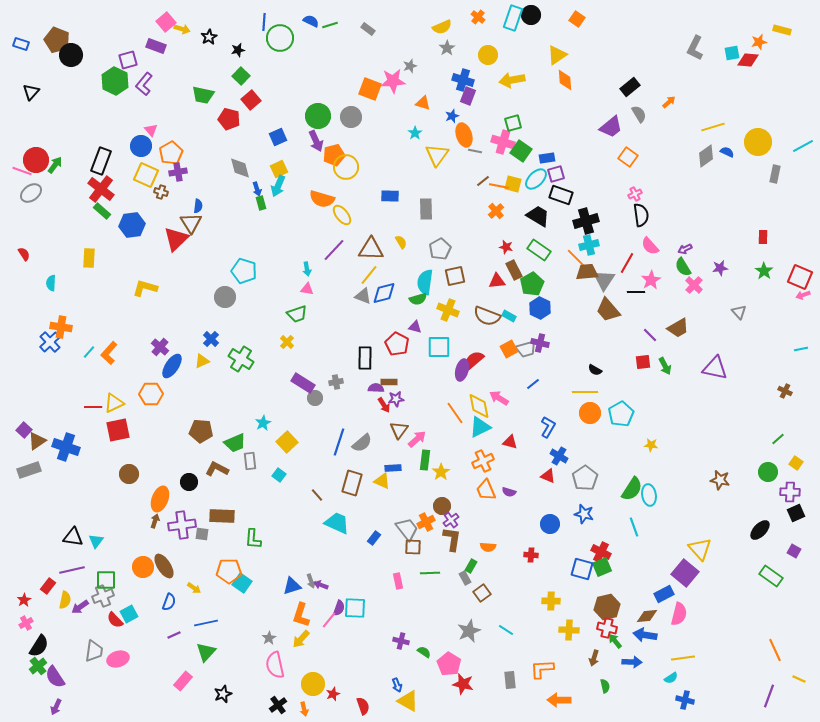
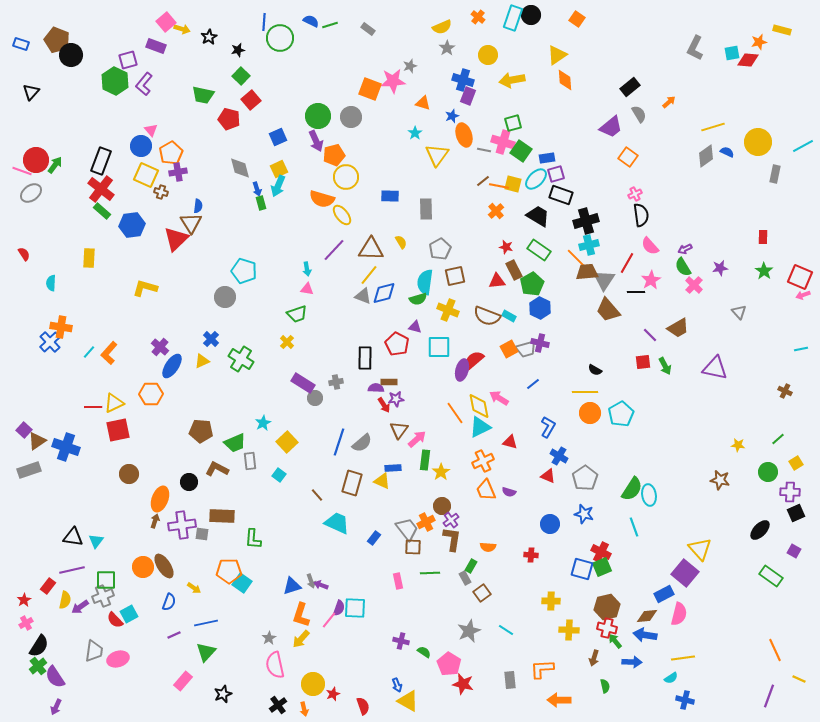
gray line at (475, 151): moved 9 px right, 1 px up
yellow circle at (346, 167): moved 10 px down
yellow star at (651, 445): moved 87 px right
yellow square at (796, 463): rotated 24 degrees clockwise
